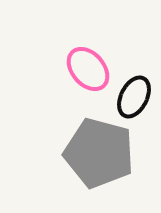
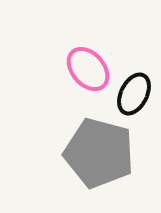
black ellipse: moved 3 px up
